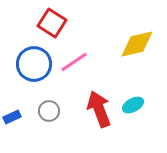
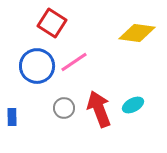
yellow diamond: moved 11 px up; rotated 21 degrees clockwise
blue circle: moved 3 px right, 2 px down
gray circle: moved 15 px right, 3 px up
blue rectangle: rotated 66 degrees counterclockwise
